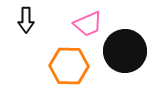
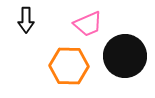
black circle: moved 5 px down
